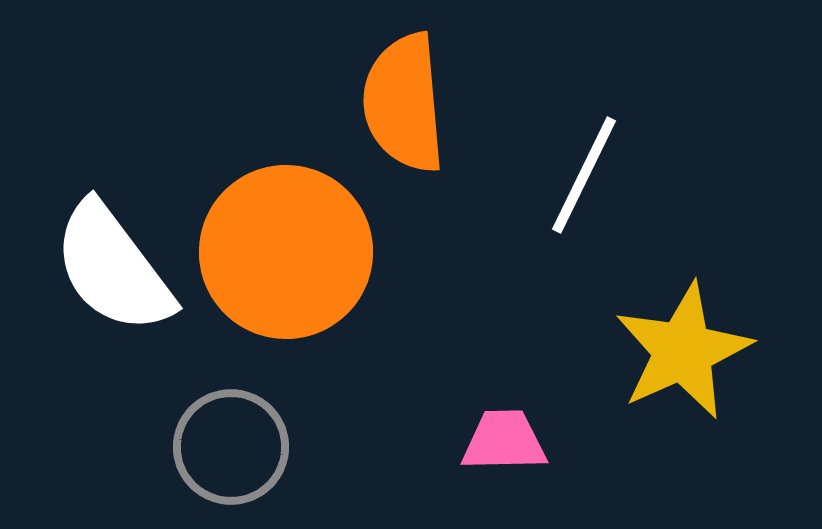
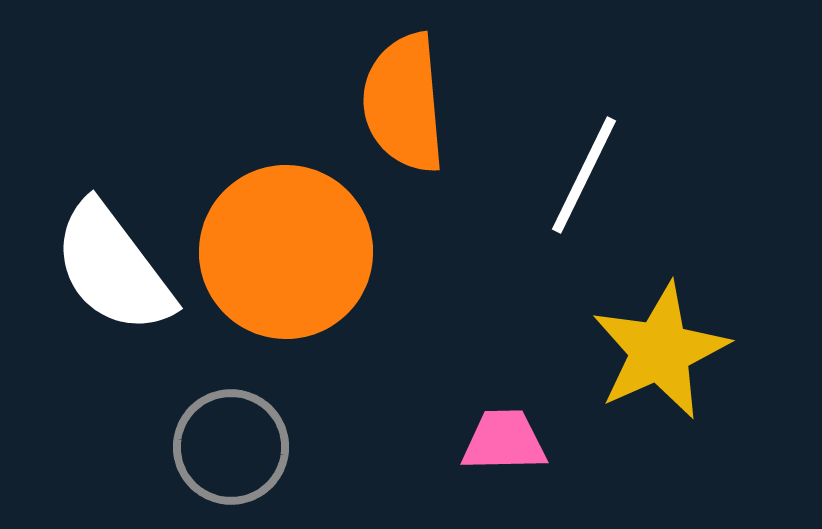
yellow star: moved 23 px left
